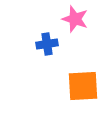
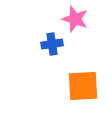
blue cross: moved 5 px right
